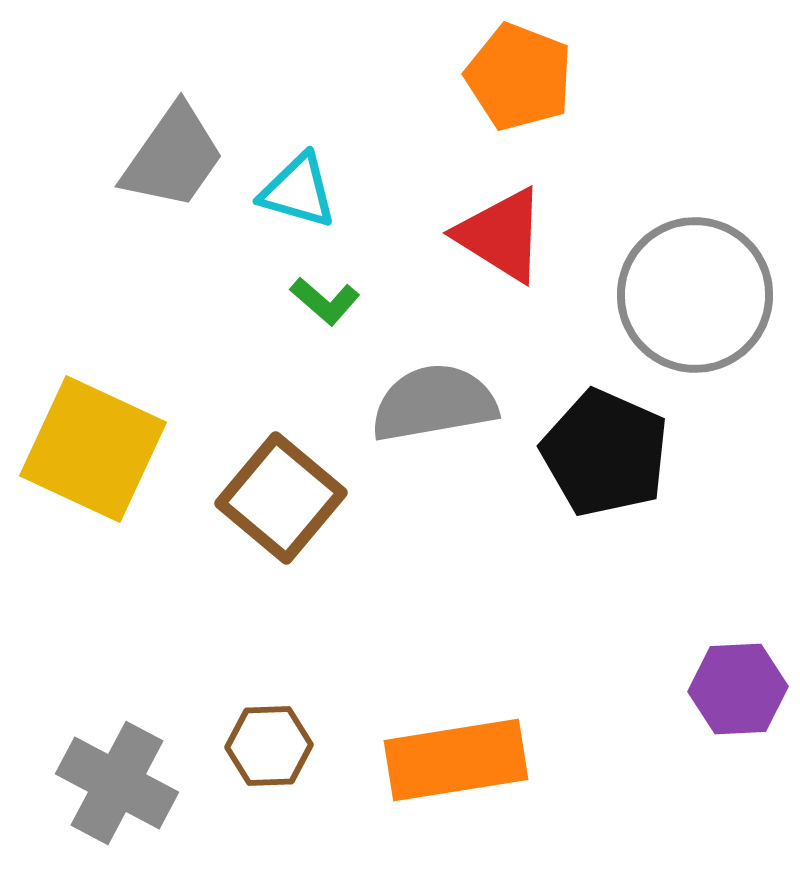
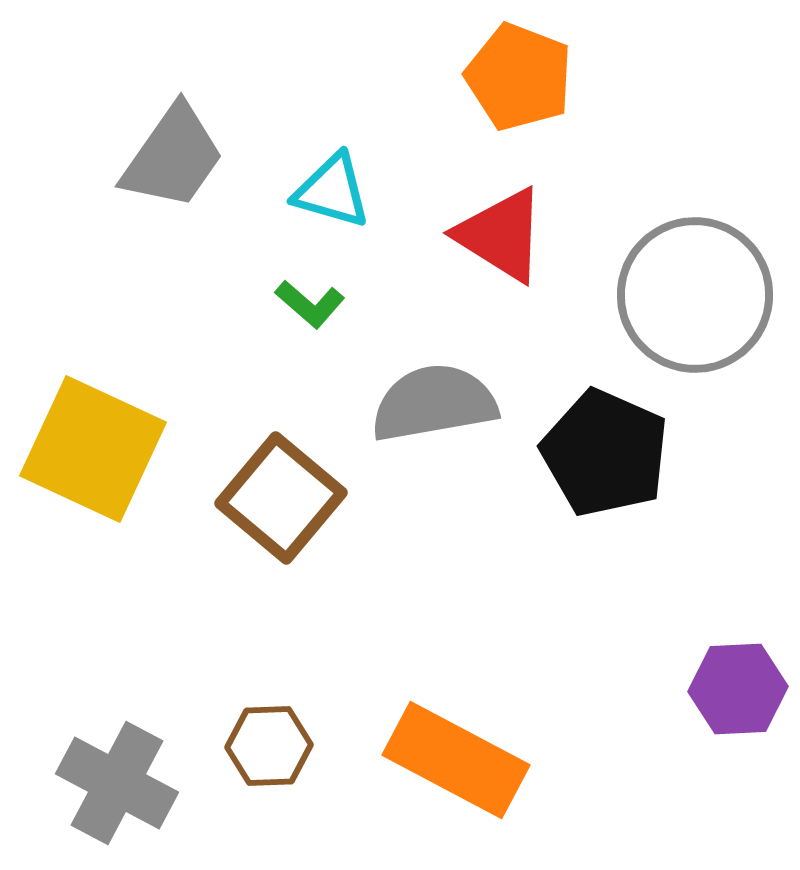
cyan triangle: moved 34 px right
green L-shape: moved 15 px left, 3 px down
orange rectangle: rotated 37 degrees clockwise
